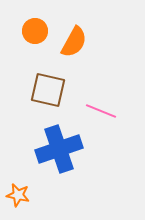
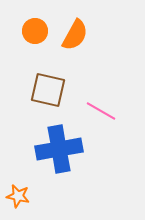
orange semicircle: moved 1 px right, 7 px up
pink line: rotated 8 degrees clockwise
blue cross: rotated 9 degrees clockwise
orange star: moved 1 px down
